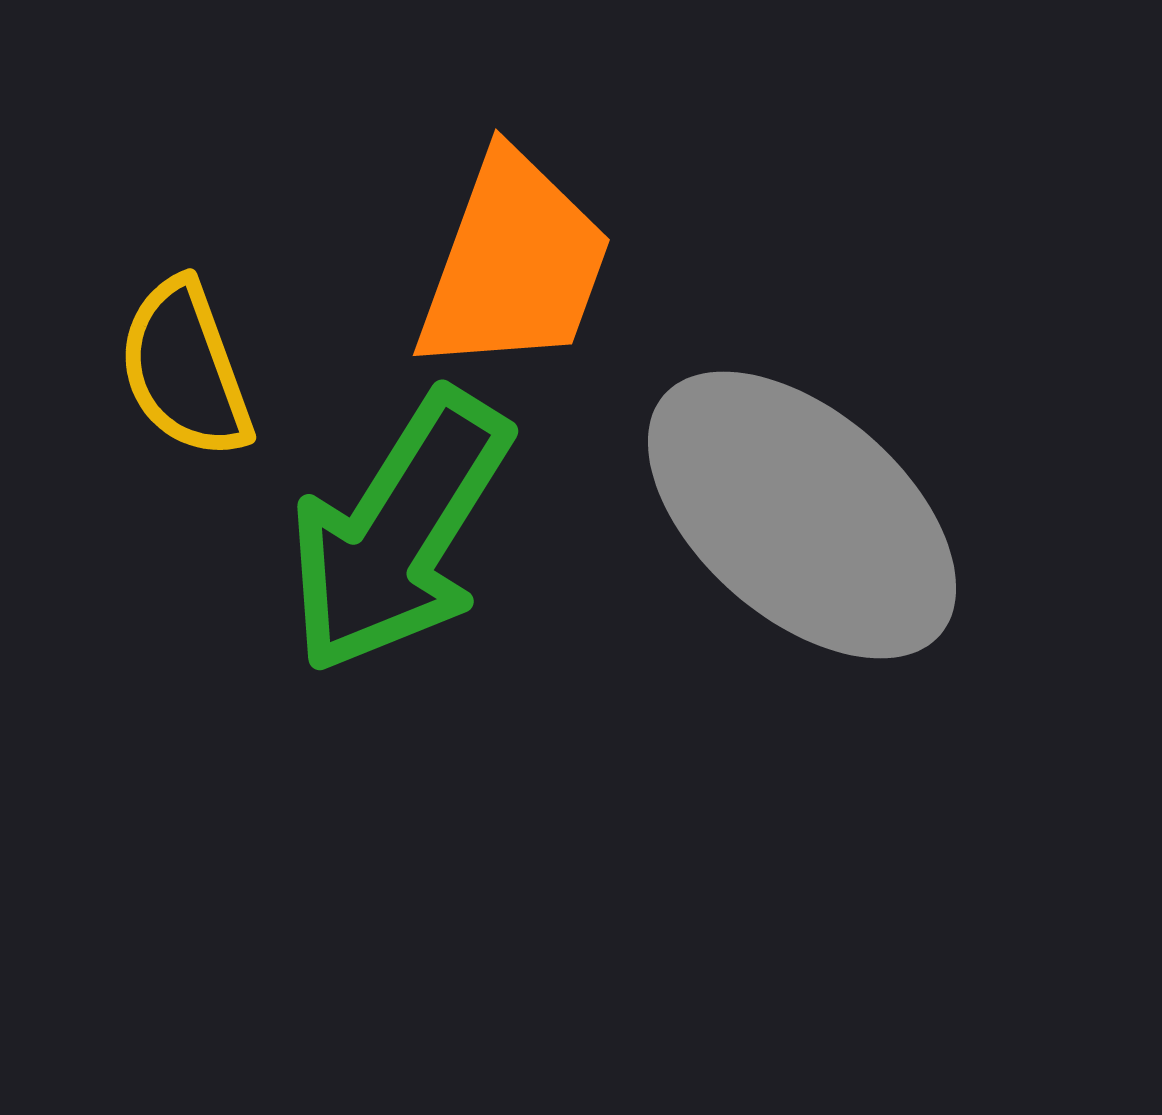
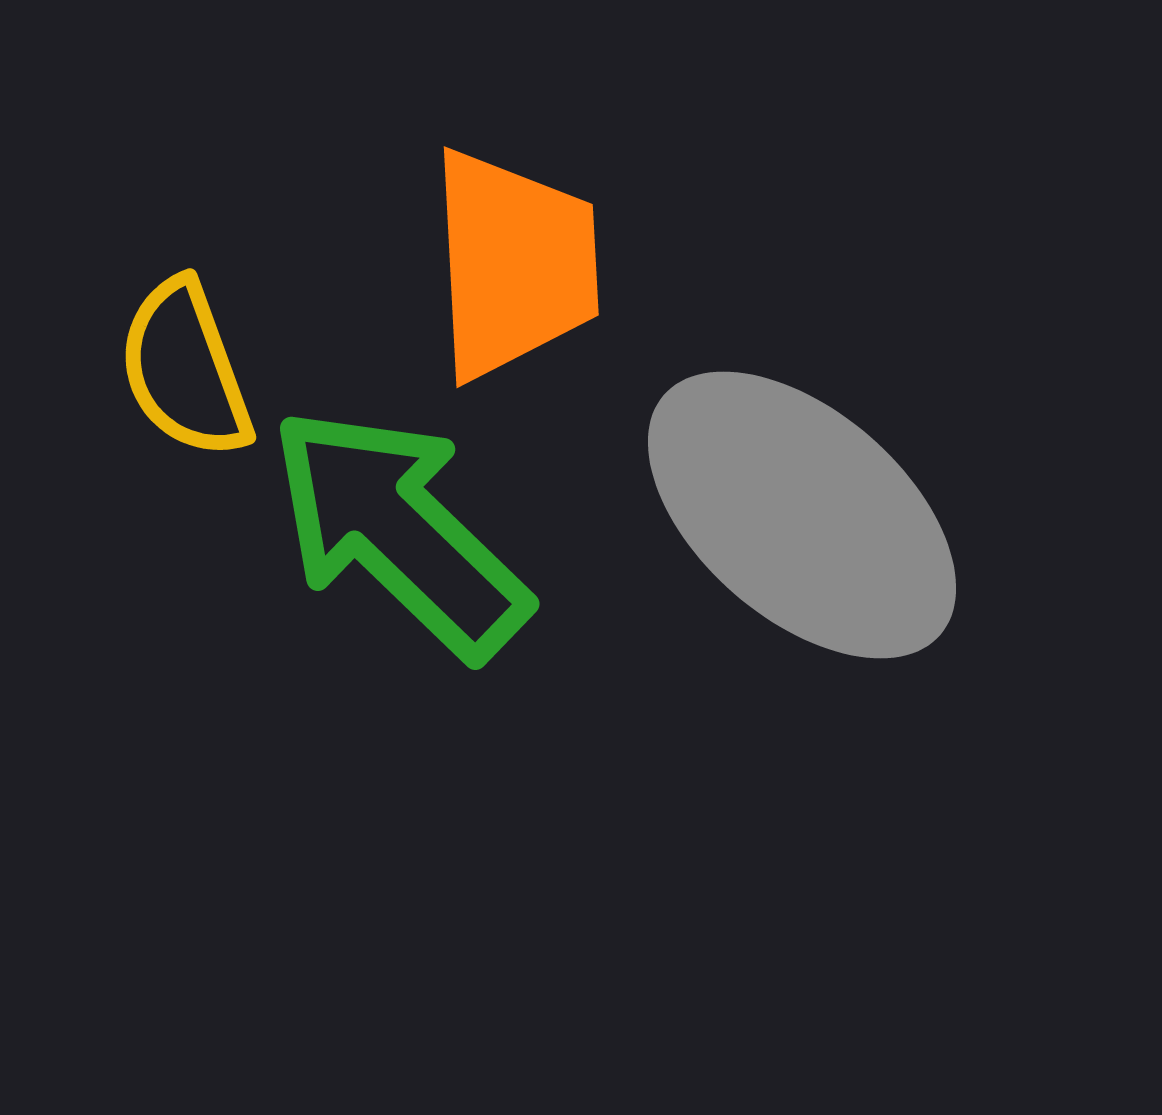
orange trapezoid: rotated 23 degrees counterclockwise
green arrow: rotated 102 degrees clockwise
